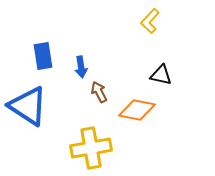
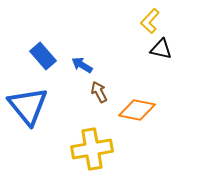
blue rectangle: rotated 32 degrees counterclockwise
blue arrow: moved 1 px right, 2 px up; rotated 130 degrees clockwise
black triangle: moved 26 px up
blue triangle: rotated 18 degrees clockwise
yellow cross: moved 1 px right, 1 px down
